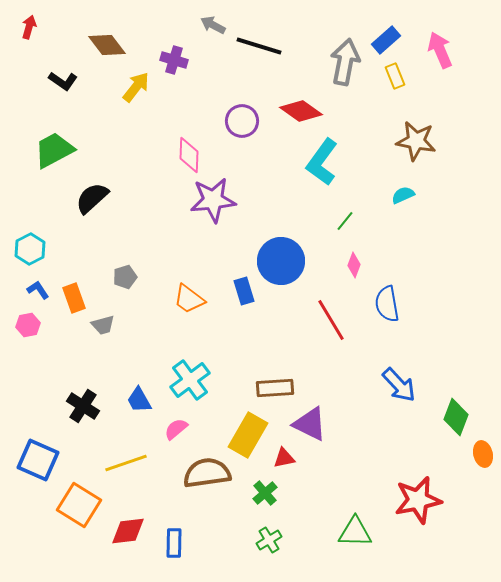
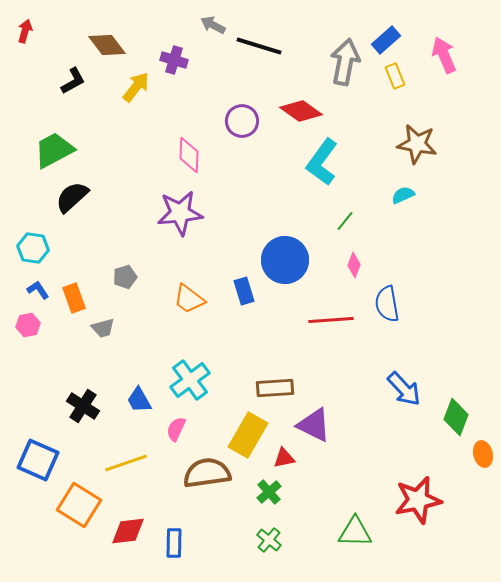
red arrow at (29, 27): moved 4 px left, 4 px down
pink arrow at (440, 50): moved 4 px right, 5 px down
black L-shape at (63, 81): moved 10 px right; rotated 64 degrees counterclockwise
brown star at (416, 141): moved 1 px right, 3 px down
black semicircle at (92, 198): moved 20 px left, 1 px up
purple star at (213, 200): moved 33 px left, 13 px down
cyan hexagon at (30, 249): moved 3 px right, 1 px up; rotated 24 degrees counterclockwise
blue circle at (281, 261): moved 4 px right, 1 px up
red line at (331, 320): rotated 63 degrees counterclockwise
gray trapezoid at (103, 325): moved 3 px down
blue arrow at (399, 385): moved 5 px right, 4 px down
purple triangle at (310, 424): moved 4 px right, 1 px down
pink semicircle at (176, 429): rotated 25 degrees counterclockwise
green cross at (265, 493): moved 4 px right, 1 px up
green cross at (269, 540): rotated 20 degrees counterclockwise
